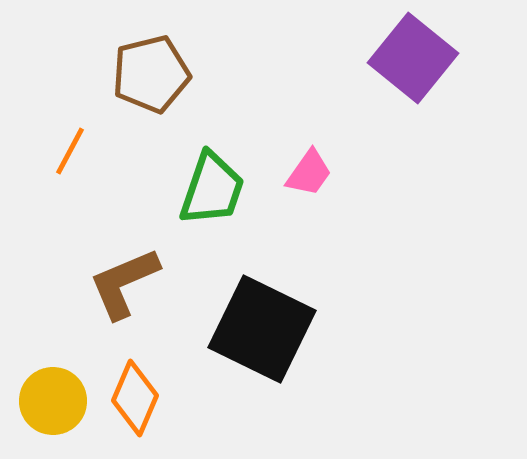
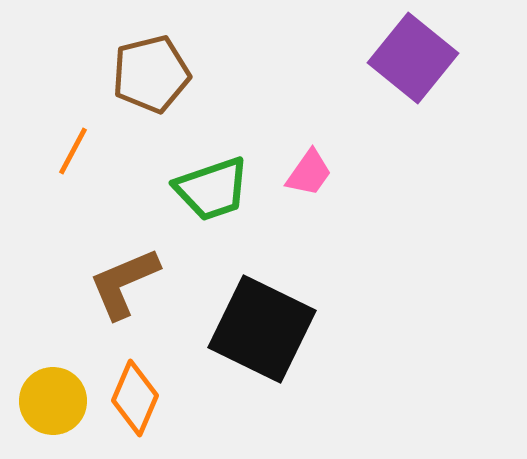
orange line: moved 3 px right
green trapezoid: rotated 52 degrees clockwise
